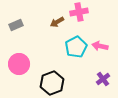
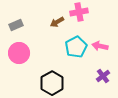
pink circle: moved 11 px up
purple cross: moved 3 px up
black hexagon: rotated 10 degrees counterclockwise
